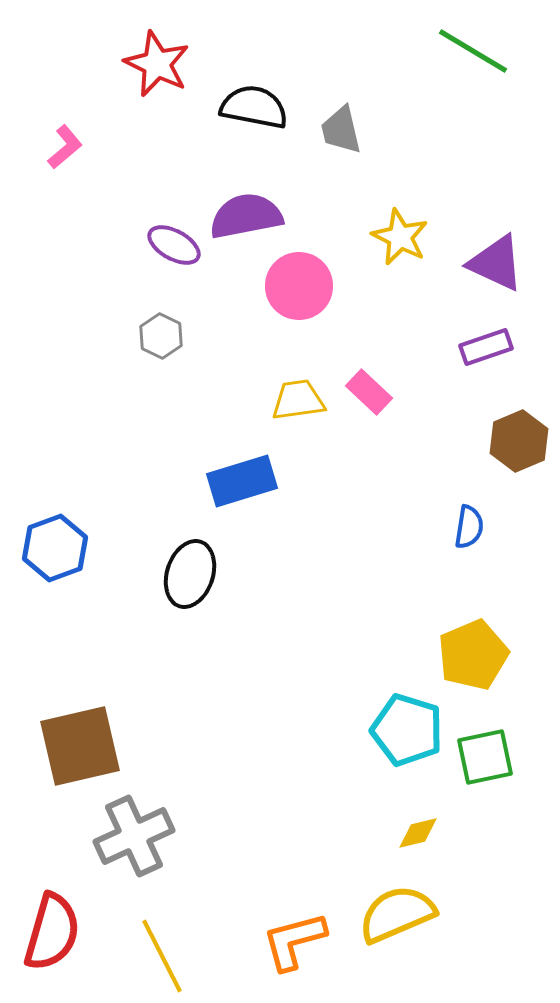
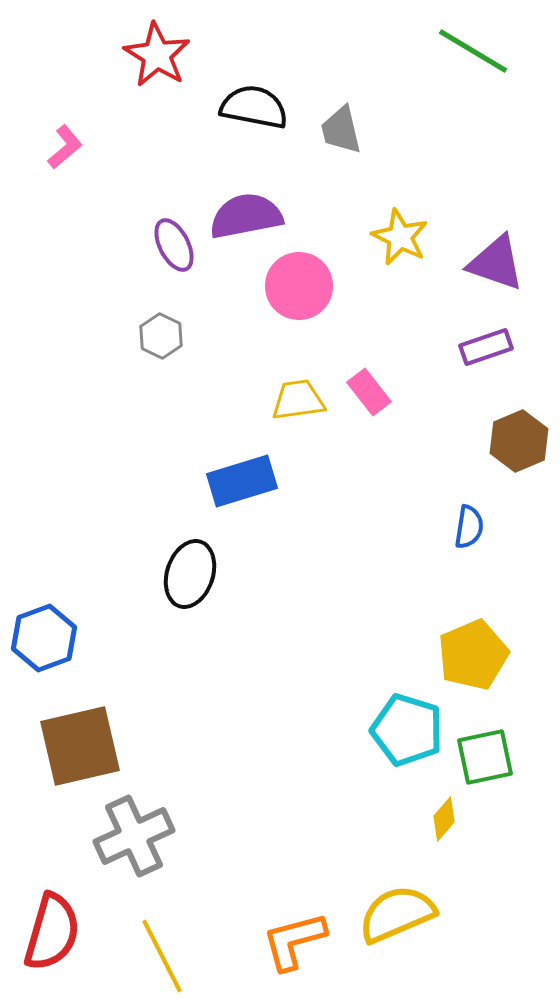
red star: moved 9 px up; rotated 6 degrees clockwise
purple ellipse: rotated 34 degrees clockwise
purple triangle: rotated 6 degrees counterclockwise
pink rectangle: rotated 9 degrees clockwise
blue hexagon: moved 11 px left, 90 px down
yellow diamond: moved 26 px right, 14 px up; rotated 36 degrees counterclockwise
